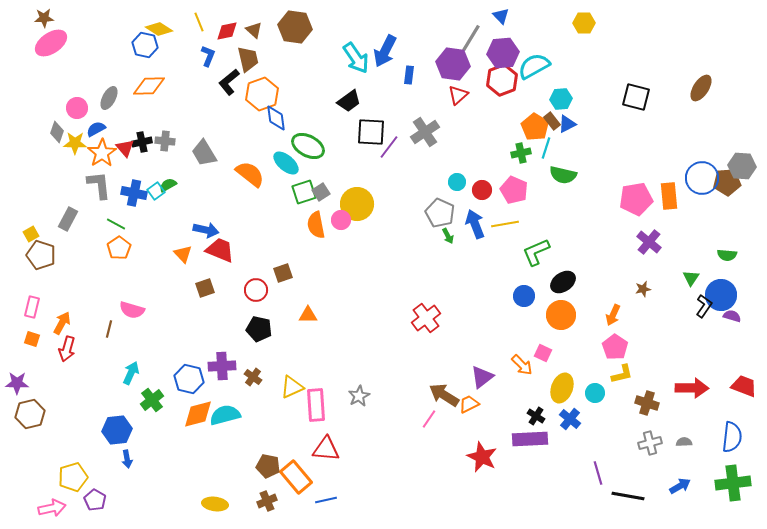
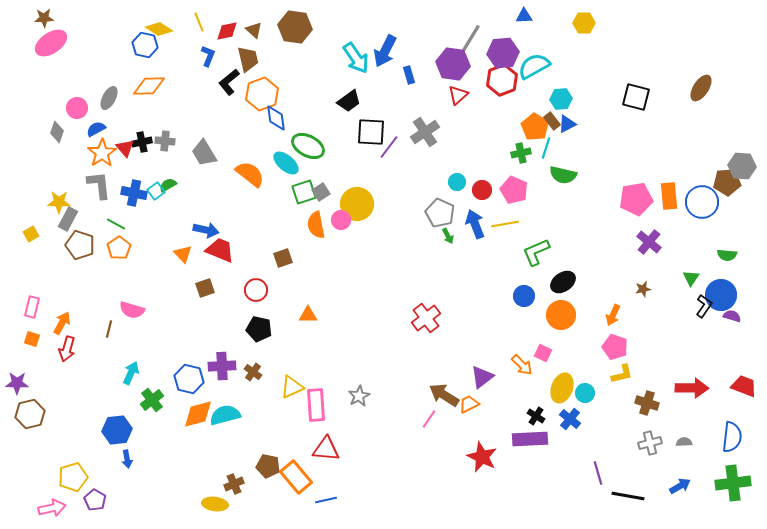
blue triangle at (501, 16): moved 23 px right; rotated 48 degrees counterclockwise
blue rectangle at (409, 75): rotated 24 degrees counterclockwise
yellow star at (75, 143): moved 16 px left, 59 px down
blue circle at (702, 178): moved 24 px down
brown pentagon at (41, 255): moved 39 px right, 10 px up
brown square at (283, 273): moved 15 px up
pink pentagon at (615, 347): rotated 15 degrees counterclockwise
brown cross at (253, 377): moved 5 px up
cyan circle at (595, 393): moved 10 px left
brown cross at (267, 501): moved 33 px left, 17 px up
